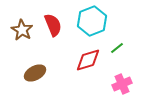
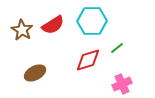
cyan hexagon: rotated 20 degrees clockwise
red semicircle: rotated 80 degrees clockwise
